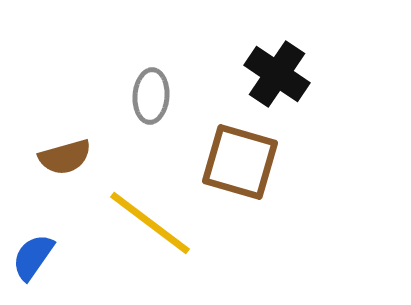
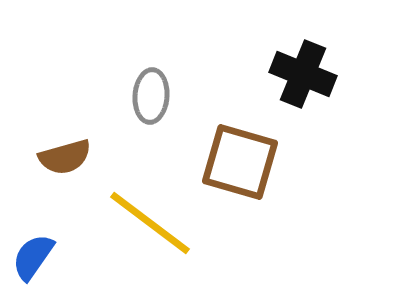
black cross: moved 26 px right; rotated 12 degrees counterclockwise
